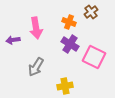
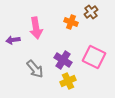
orange cross: moved 2 px right
purple cross: moved 7 px left, 16 px down
gray arrow: moved 1 px left, 2 px down; rotated 72 degrees counterclockwise
yellow cross: moved 3 px right, 5 px up; rotated 14 degrees counterclockwise
